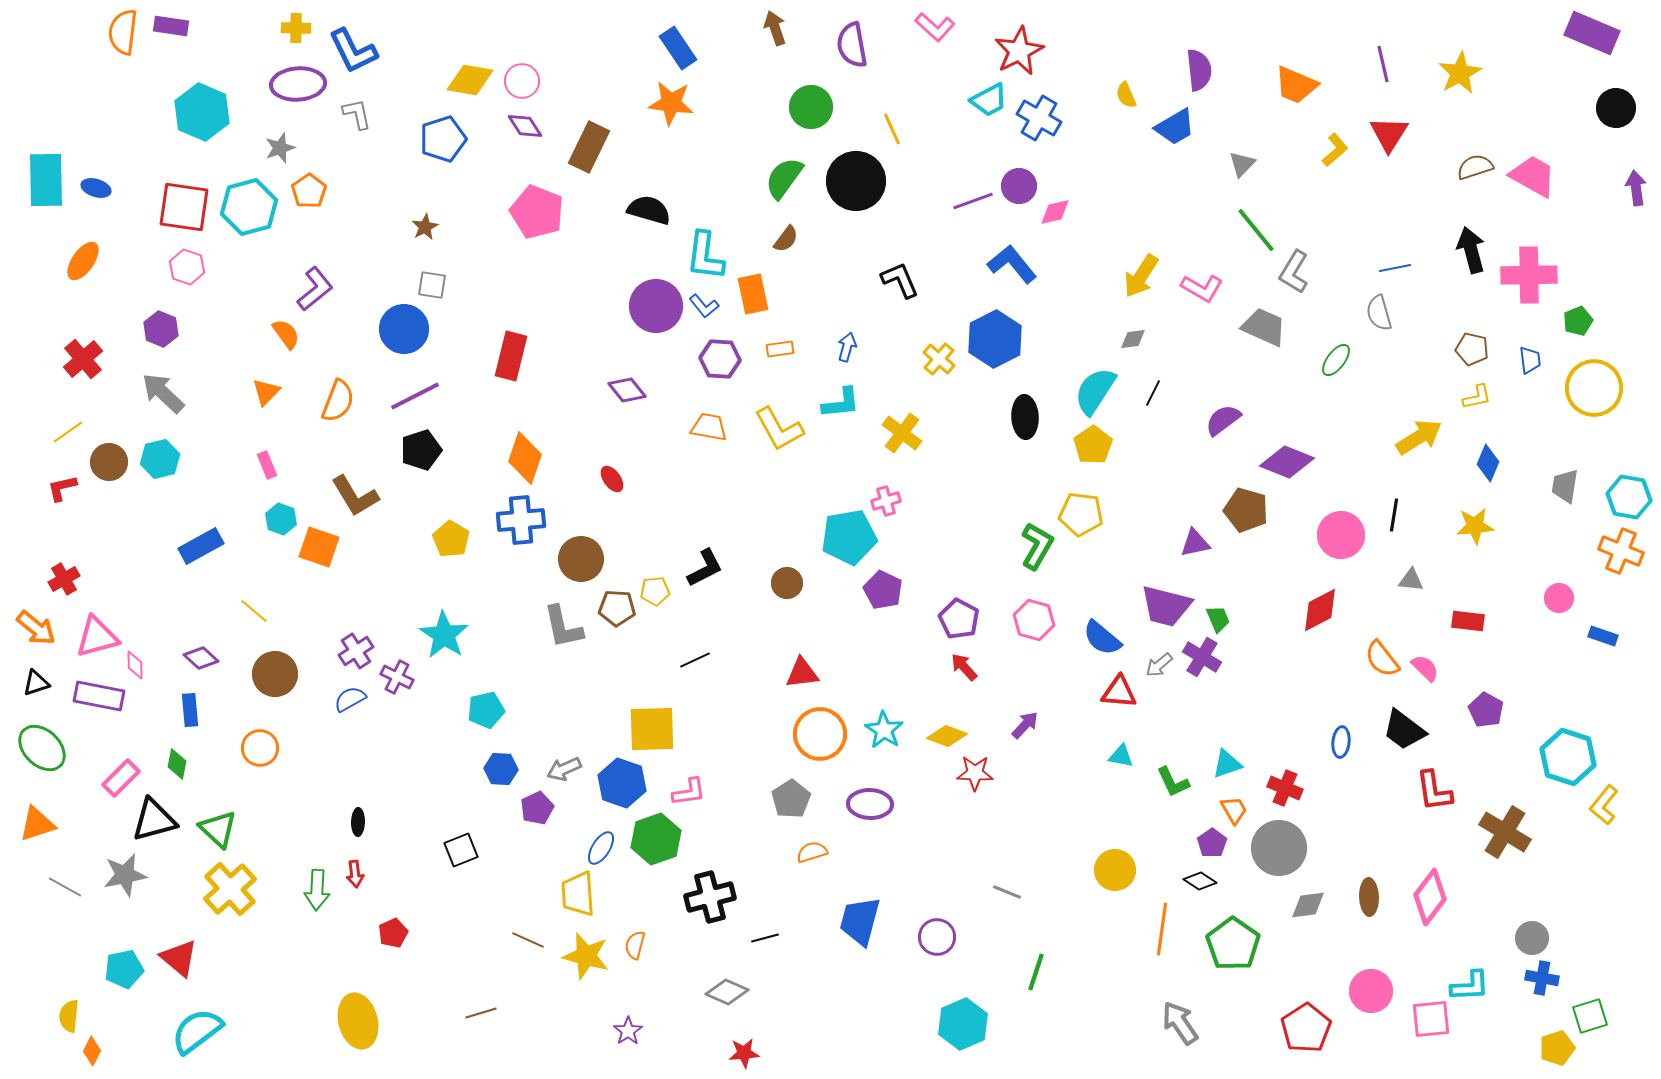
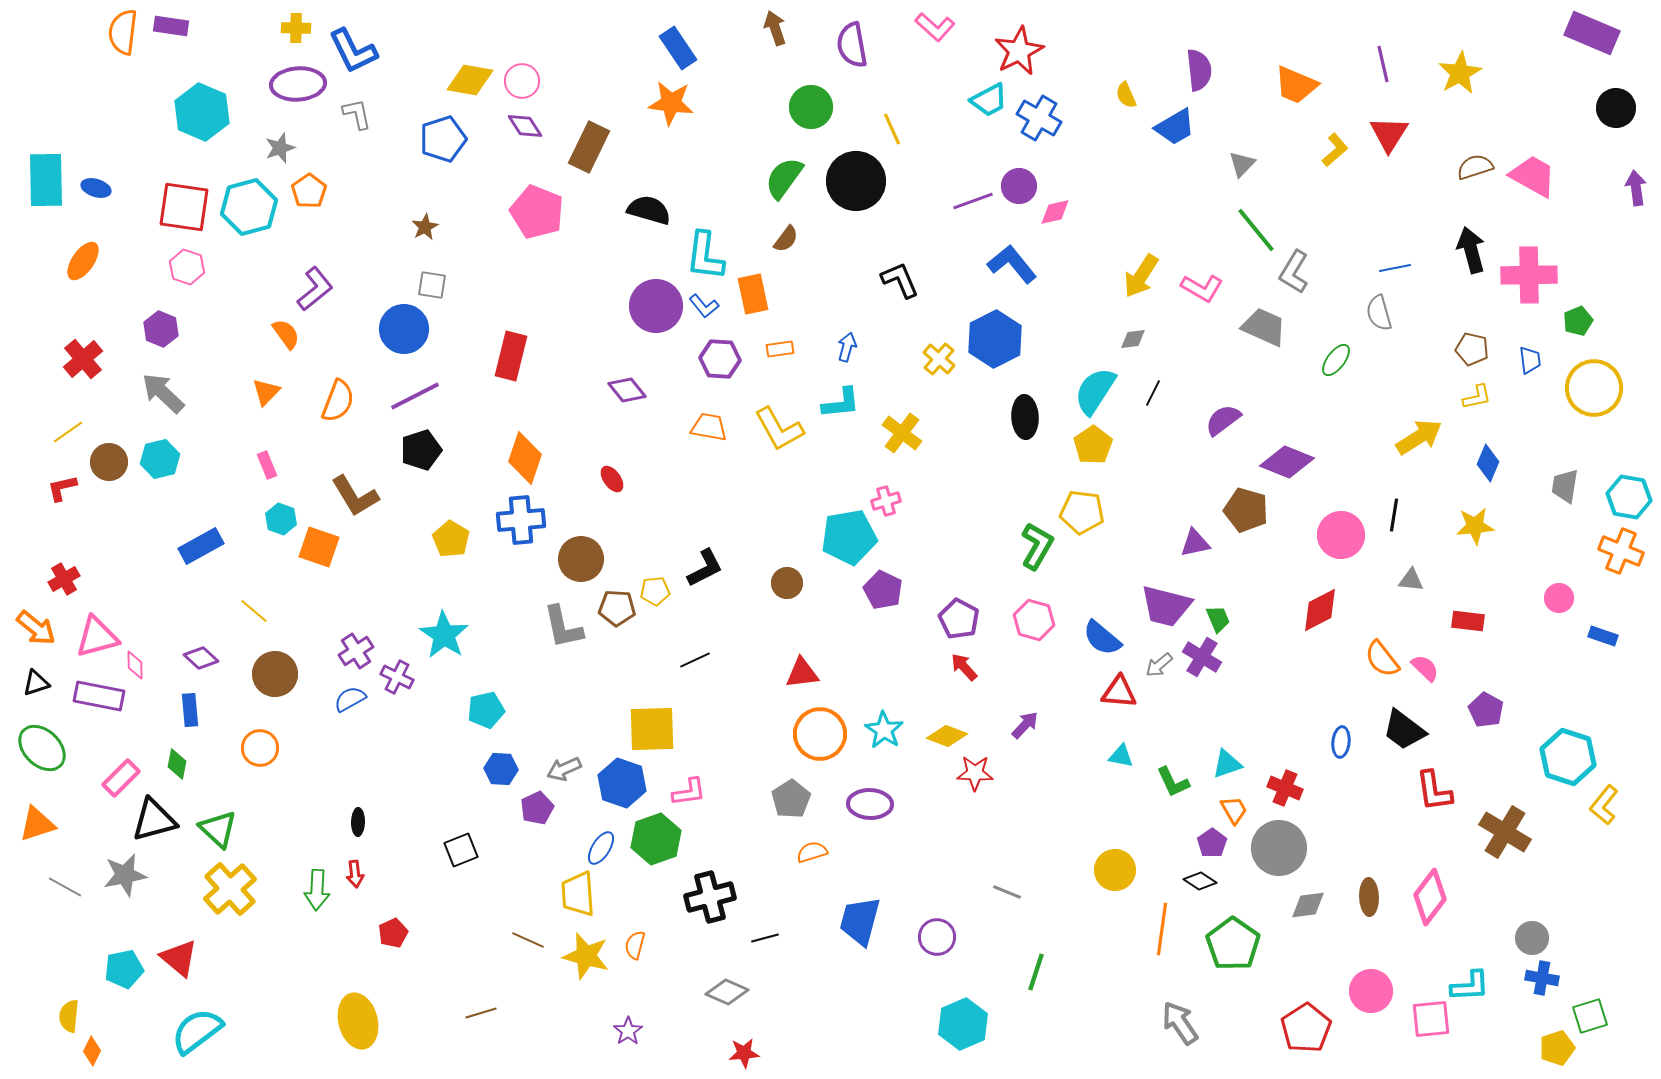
yellow pentagon at (1081, 514): moved 1 px right, 2 px up
